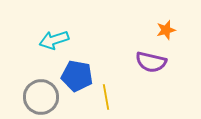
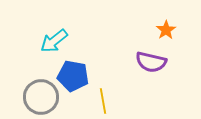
orange star: rotated 18 degrees counterclockwise
cyan arrow: moved 1 px down; rotated 20 degrees counterclockwise
blue pentagon: moved 4 px left
yellow line: moved 3 px left, 4 px down
